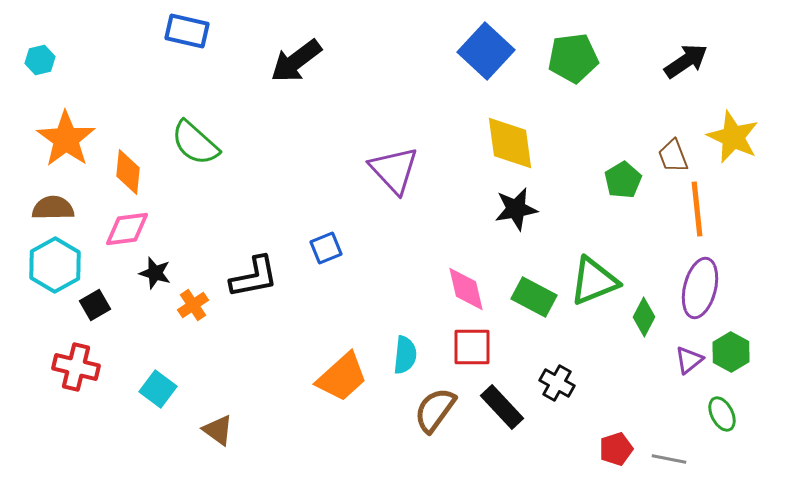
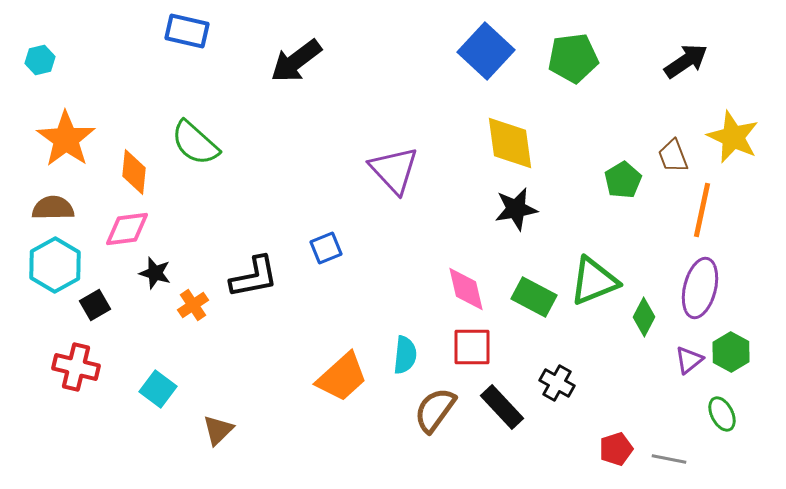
orange diamond at (128, 172): moved 6 px right
orange line at (697, 209): moved 5 px right, 1 px down; rotated 18 degrees clockwise
brown triangle at (218, 430): rotated 40 degrees clockwise
